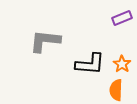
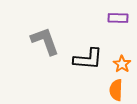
purple rectangle: moved 4 px left; rotated 24 degrees clockwise
gray L-shape: rotated 64 degrees clockwise
black L-shape: moved 2 px left, 5 px up
